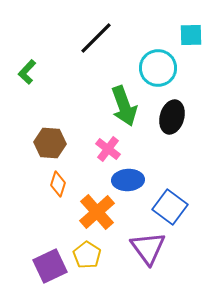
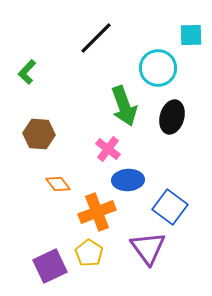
brown hexagon: moved 11 px left, 9 px up
orange diamond: rotated 55 degrees counterclockwise
orange cross: rotated 21 degrees clockwise
yellow pentagon: moved 2 px right, 2 px up
